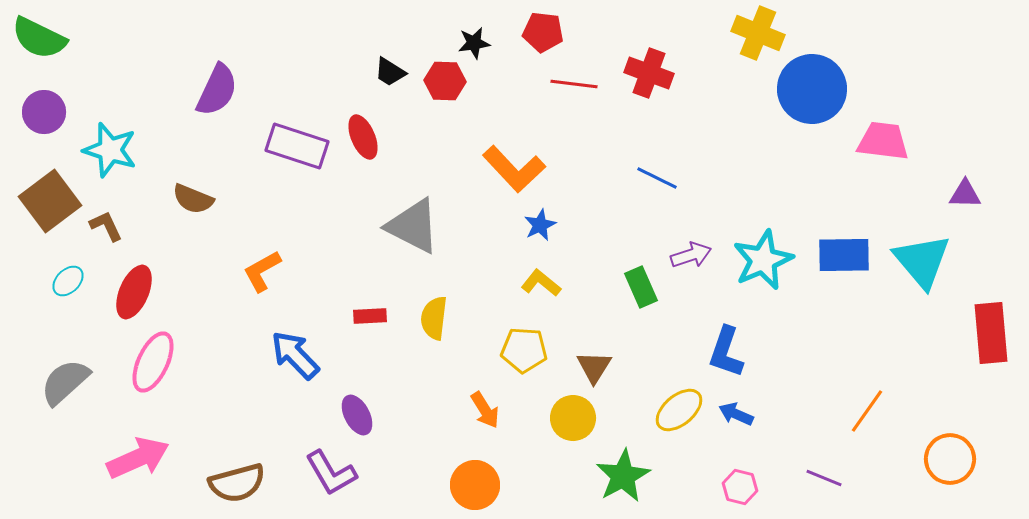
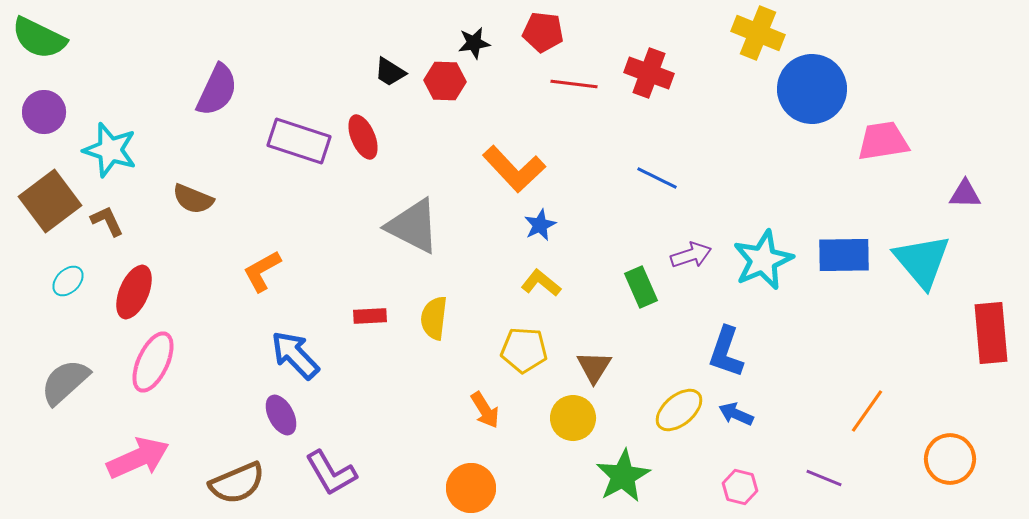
pink trapezoid at (883, 141): rotated 16 degrees counterclockwise
purple rectangle at (297, 146): moved 2 px right, 5 px up
brown L-shape at (106, 226): moved 1 px right, 5 px up
purple ellipse at (357, 415): moved 76 px left
brown semicircle at (237, 483): rotated 8 degrees counterclockwise
orange circle at (475, 485): moved 4 px left, 3 px down
